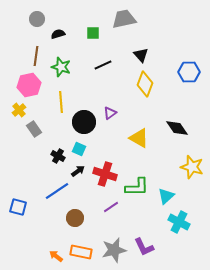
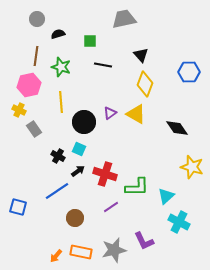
green square: moved 3 px left, 8 px down
black line: rotated 36 degrees clockwise
yellow cross: rotated 24 degrees counterclockwise
yellow triangle: moved 3 px left, 24 px up
purple L-shape: moved 6 px up
orange arrow: rotated 88 degrees counterclockwise
